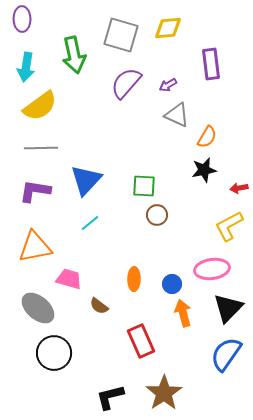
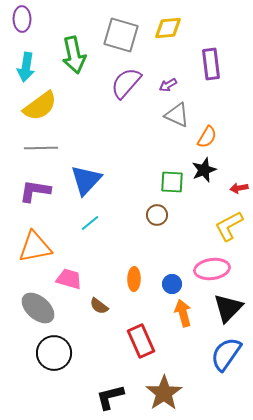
black star: rotated 10 degrees counterclockwise
green square: moved 28 px right, 4 px up
